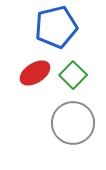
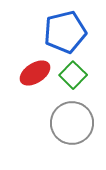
blue pentagon: moved 9 px right, 5 px down
gray circle: moved 1 px left
